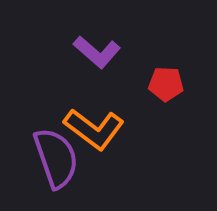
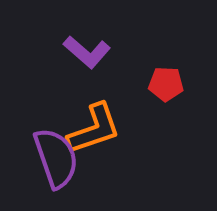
purple L-shape: moved 10 px left
orange L-shape: rotated 56 degrees counterclockwise
